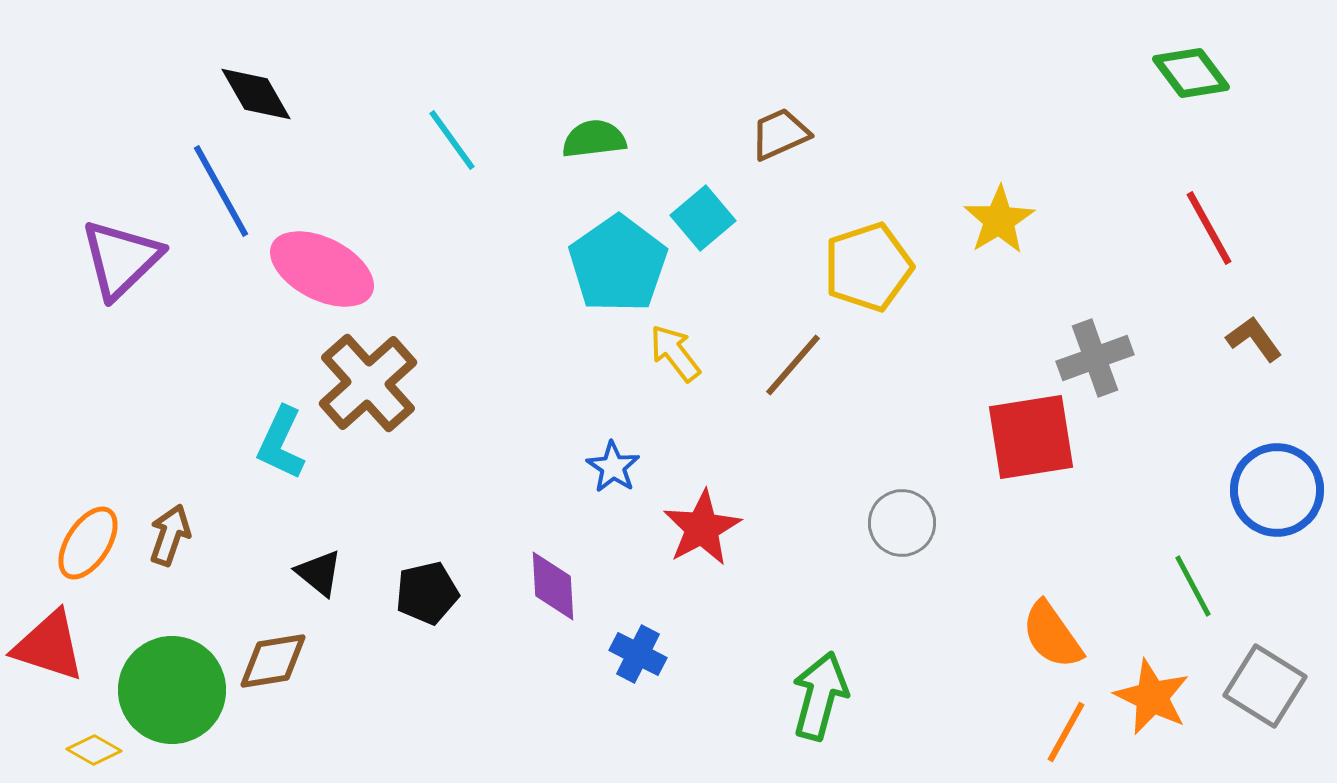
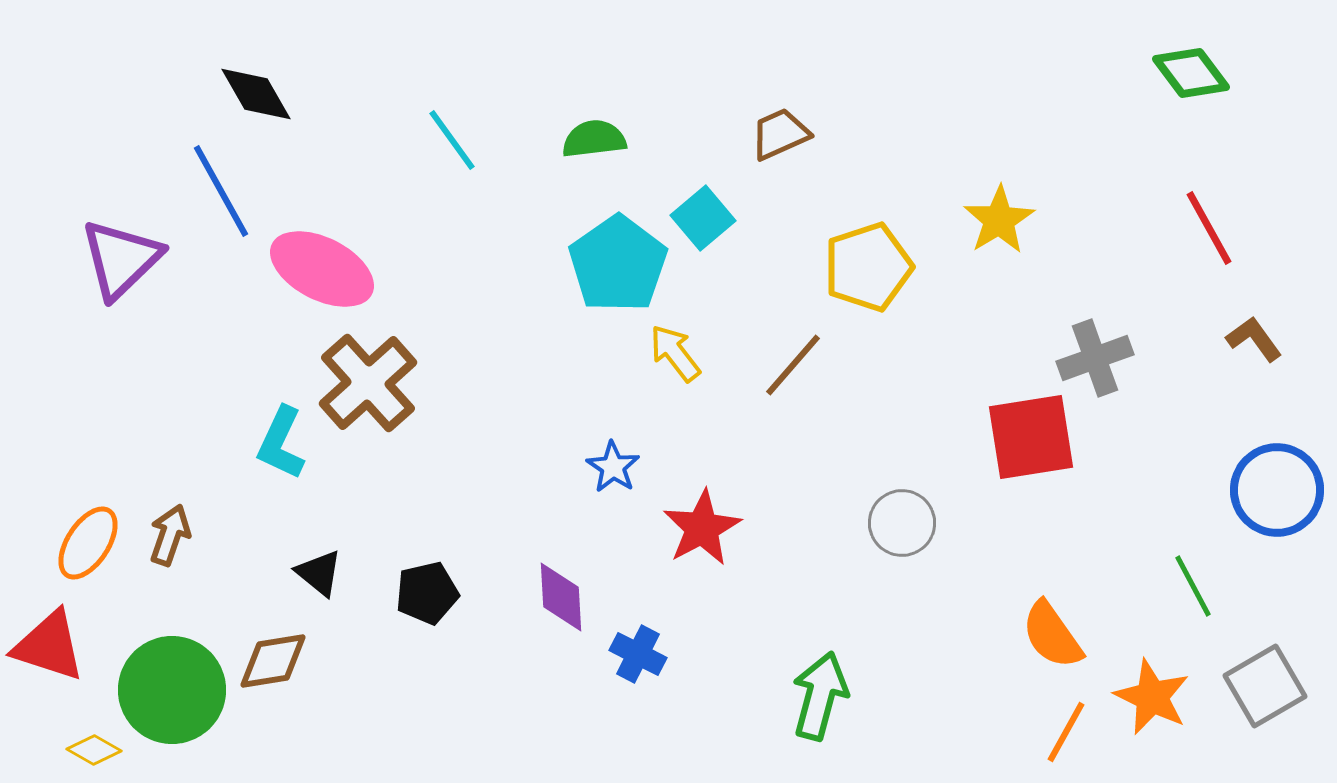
purple diamond: moved 8 px right, 11 px down
gray square: rotated 28 degrees clockwise
